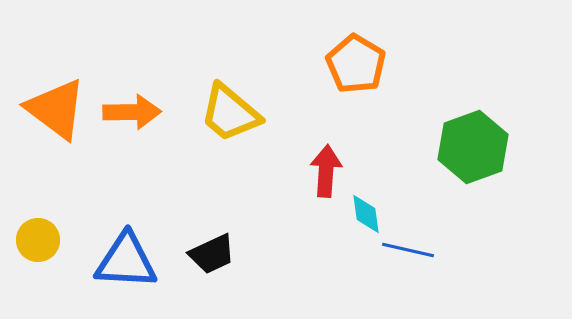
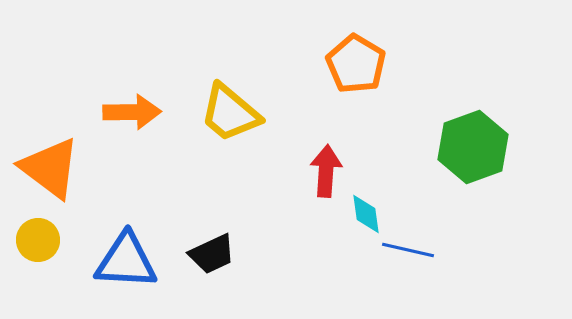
orange triangle: moved 6 px left, 59 px down
